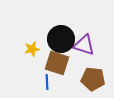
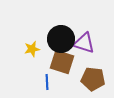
purple triangle: moved 2 px up
brown square: moved 5 px right, 1 px up
